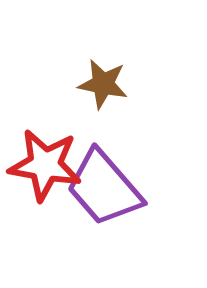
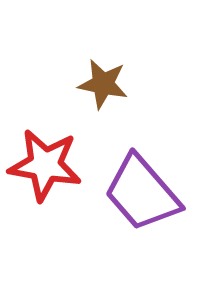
purple trapezoid: moved 38 px right, 5 px down
